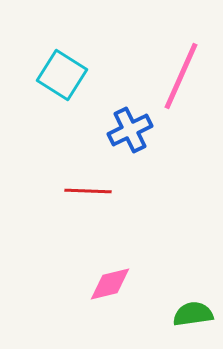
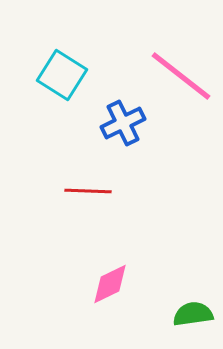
pink line: rotated 76 degrees counterclockwise
blue cross: moved 7 px left, 7 px up
pink diamond: rotated 12 degrees counterclockwise
